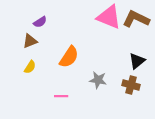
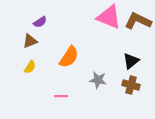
brown L-shape: moved 2 px right, 2 px down
black triangle: moved 6 px left
